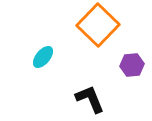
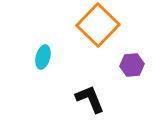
cyan ellipse: rotated 25 degrees counterclockwise
